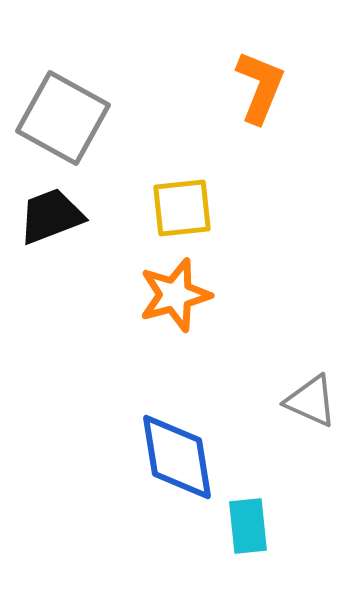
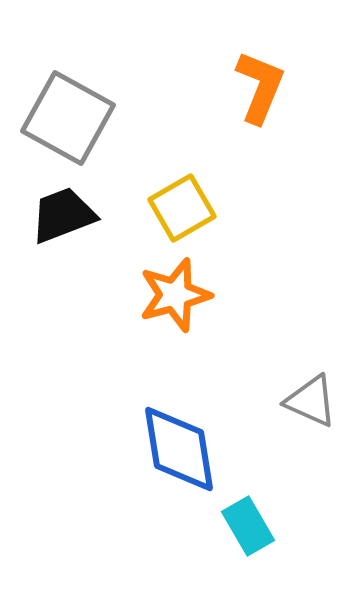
gray square: moved 5 px right
yellow square: rotated 24 degrees counterclockwise
black trapezoid: moved 12 px right, 1 px up
blue diamond: moved 2 px right, 8 px up
cyan rectangle: rotated 24 degrees counterclockwise
